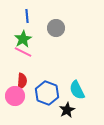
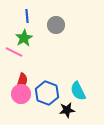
gray circle: moved 3 px up
green star: moved 1 px right, 1 px up
pink line: moved 9 px left
red semicircle: rotated 14 degrees clockwise
cyan semicircle: moved 1 px right, 1 px down
pink circle: moved 6 px right, 2 px up
black star: rotated 21 degrees clockwise
